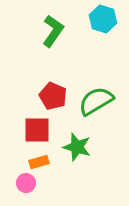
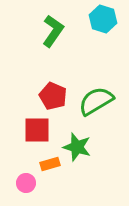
orange rectangle: moved 11 px right, 2 px down
